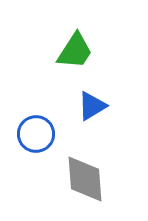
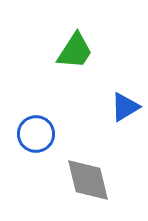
blue triangle: moved 33 px right, 1 px down
gray diamond: moved 3 px right, 1 px down; rotated 9 degrees counterclockwise
